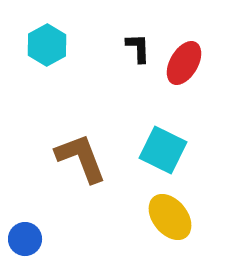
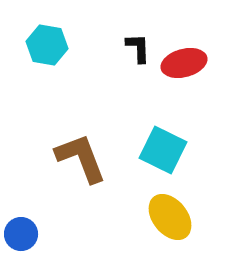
cyan hexagon: rotated 21 degrees counterclockwise
red ellipse: rotated 45 degrees clockwise
blue circle: moved 4 px left, 5 px up
